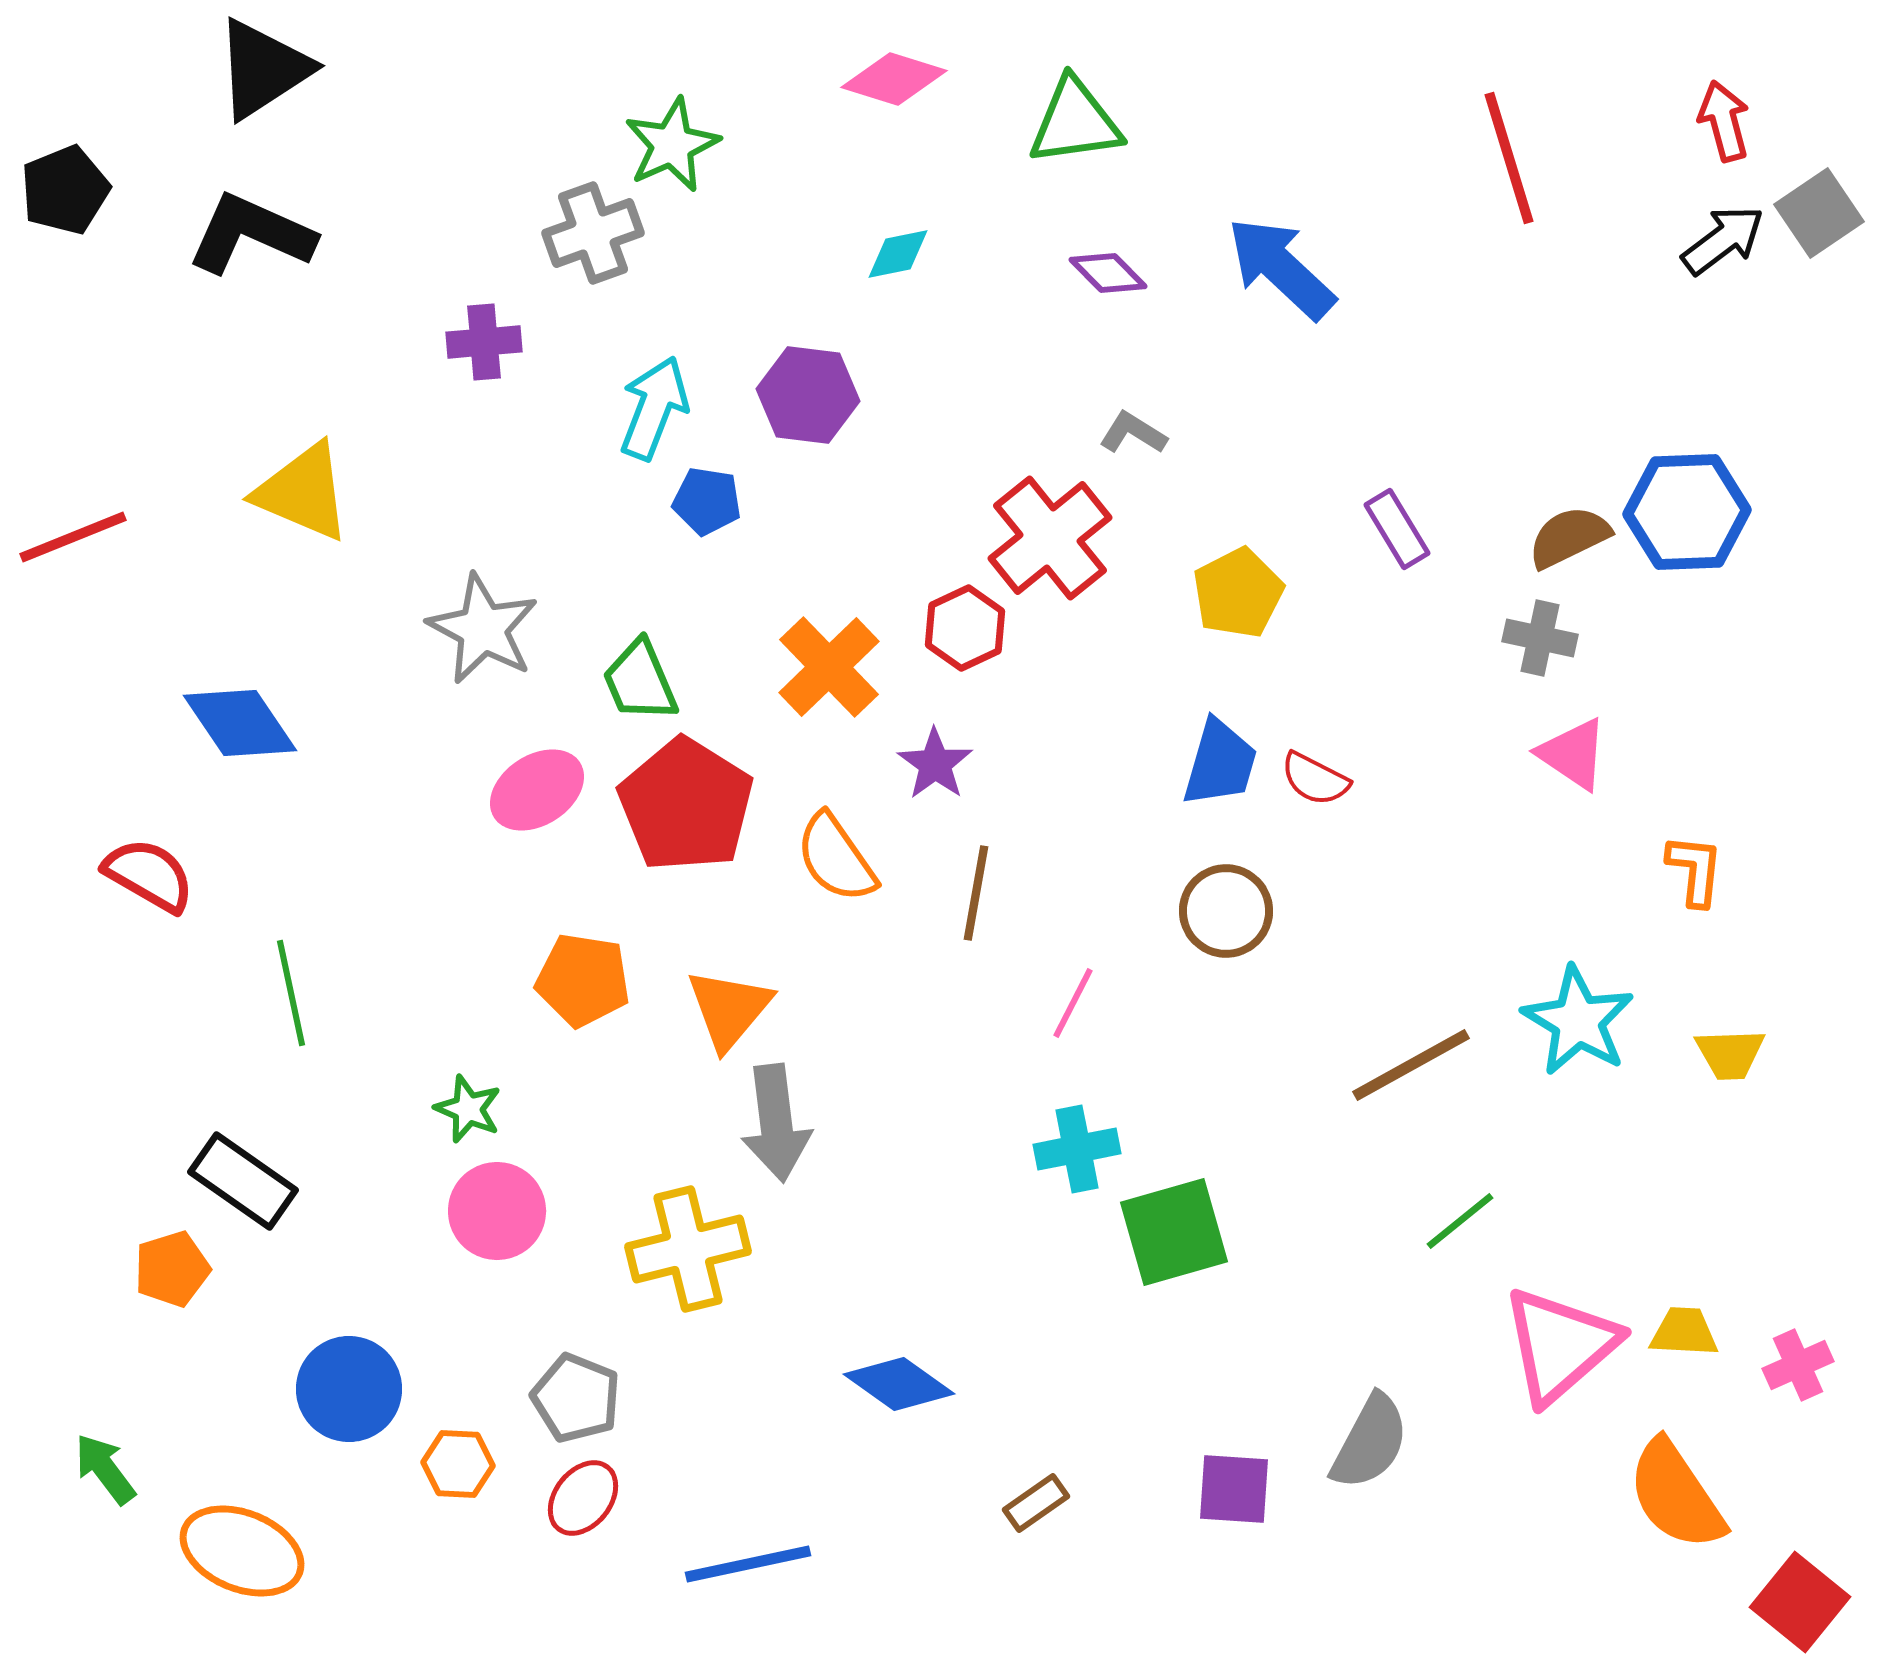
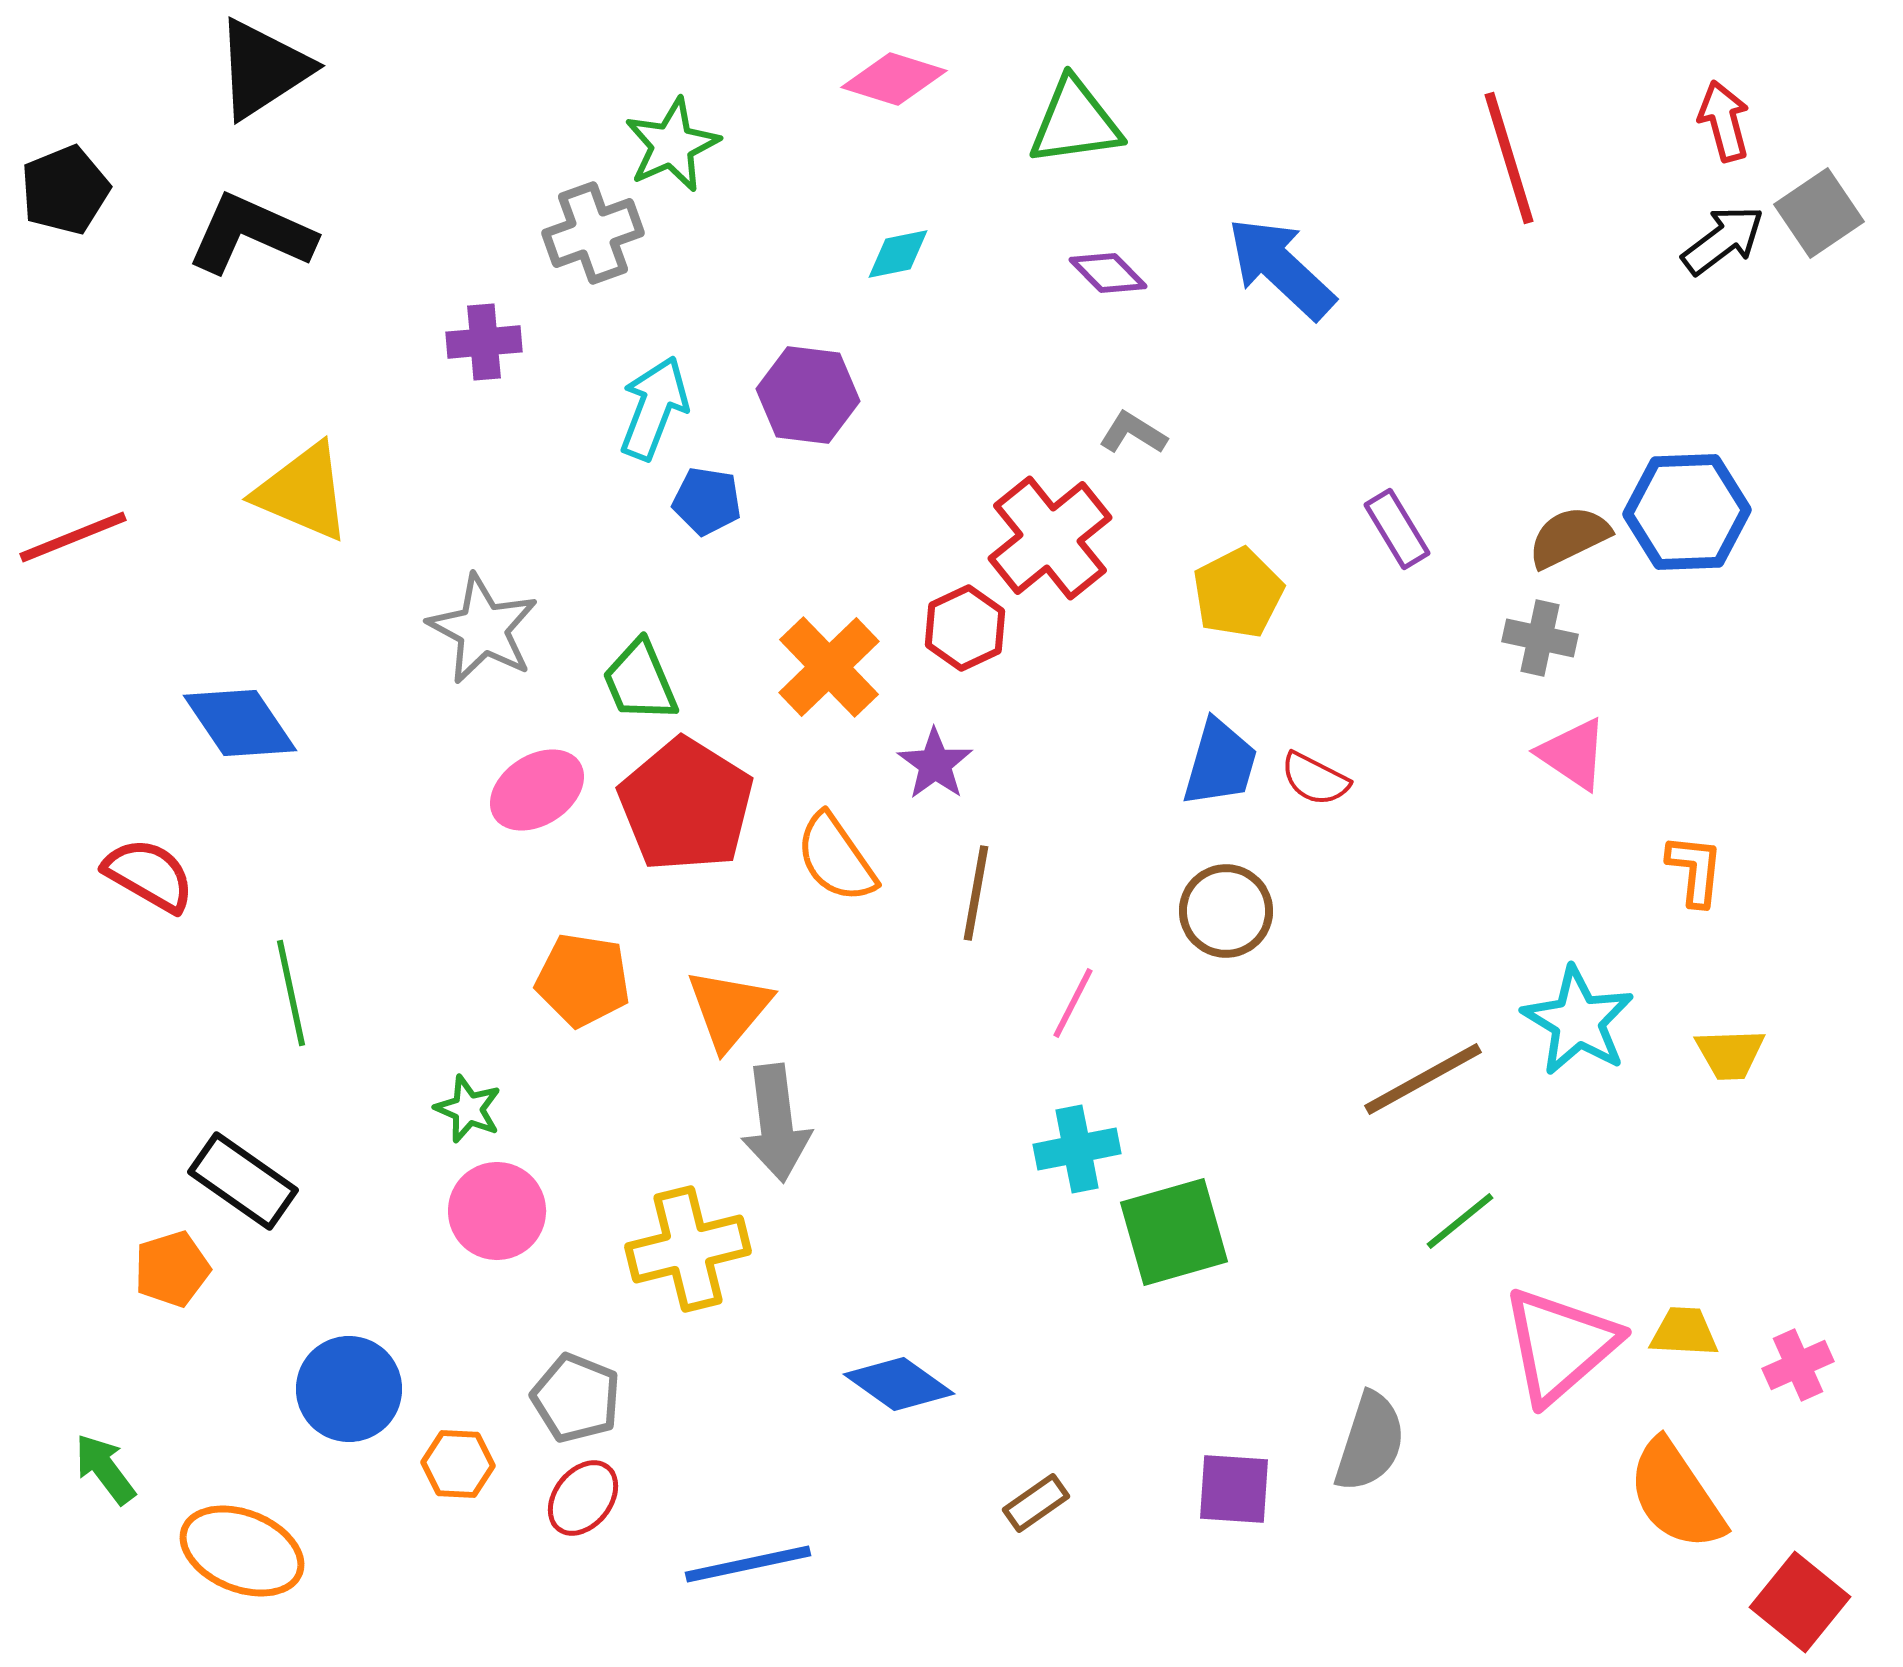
brown line at (1411, 1065): moved 12 px right, 14 px down
gray semicircle at (1370, 1442): rotated 10 degrees counterclockwise
